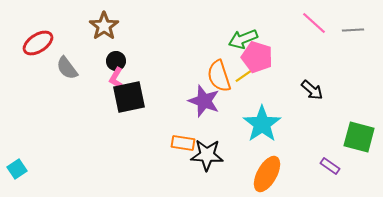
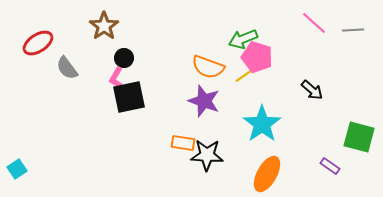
black circle: moved 8 px right, 3 px up
orange semicircle: moved 11 px left, 9 px up; rotated 52 degrees counterclockwise
